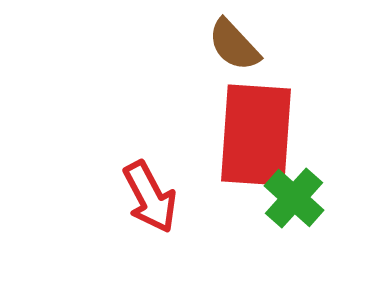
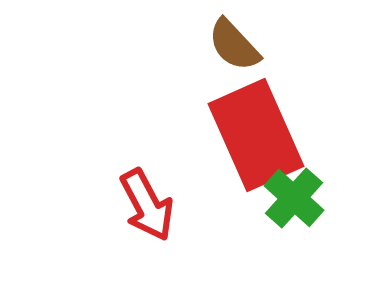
red rectangle: rotated 28 degrees counterclockwise
red arrow: moved 3 px left, 8 px down
